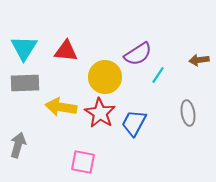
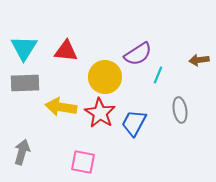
cyan line: rotated 12 degrees counterclockwise
gray ellipse: moved 8 px left, 3 px up
gray arrow: moved 4 px right, 7 px down
